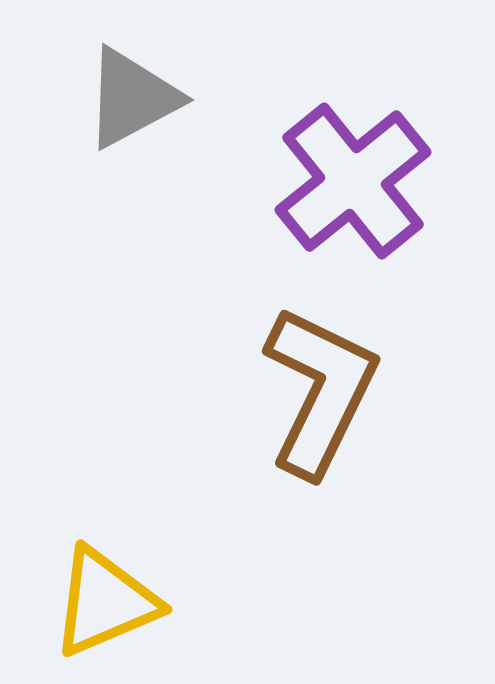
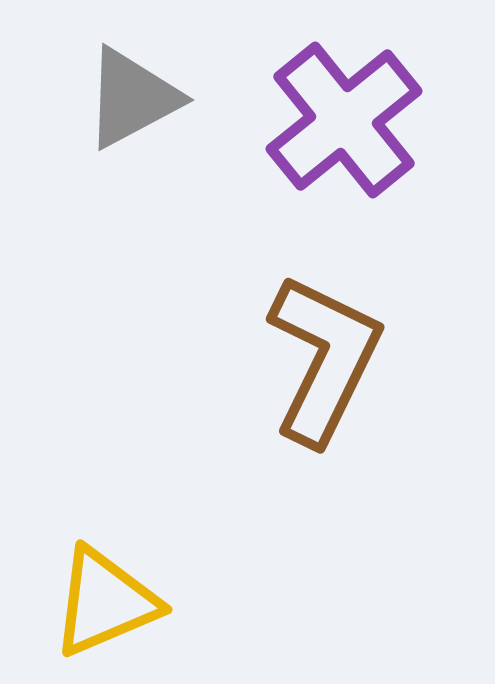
purple cross: moved 9 px left, 61 px up
brown L-shape: moved 4 px right, 32 px up
